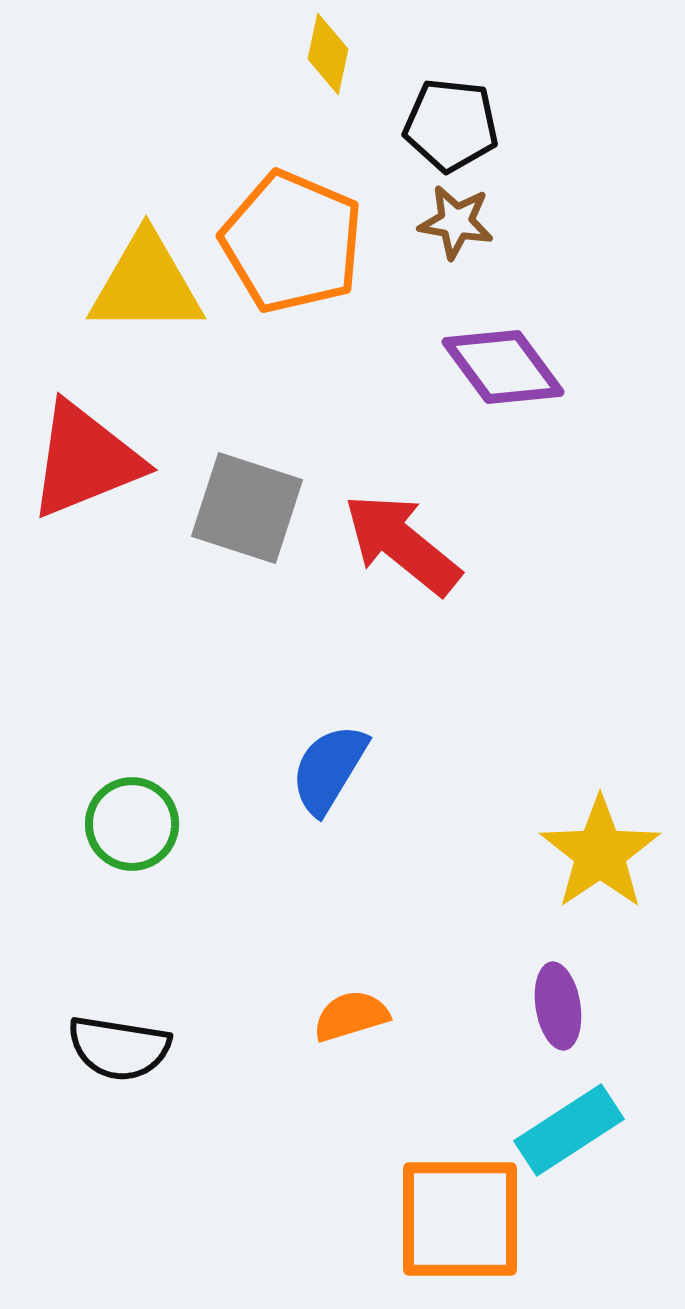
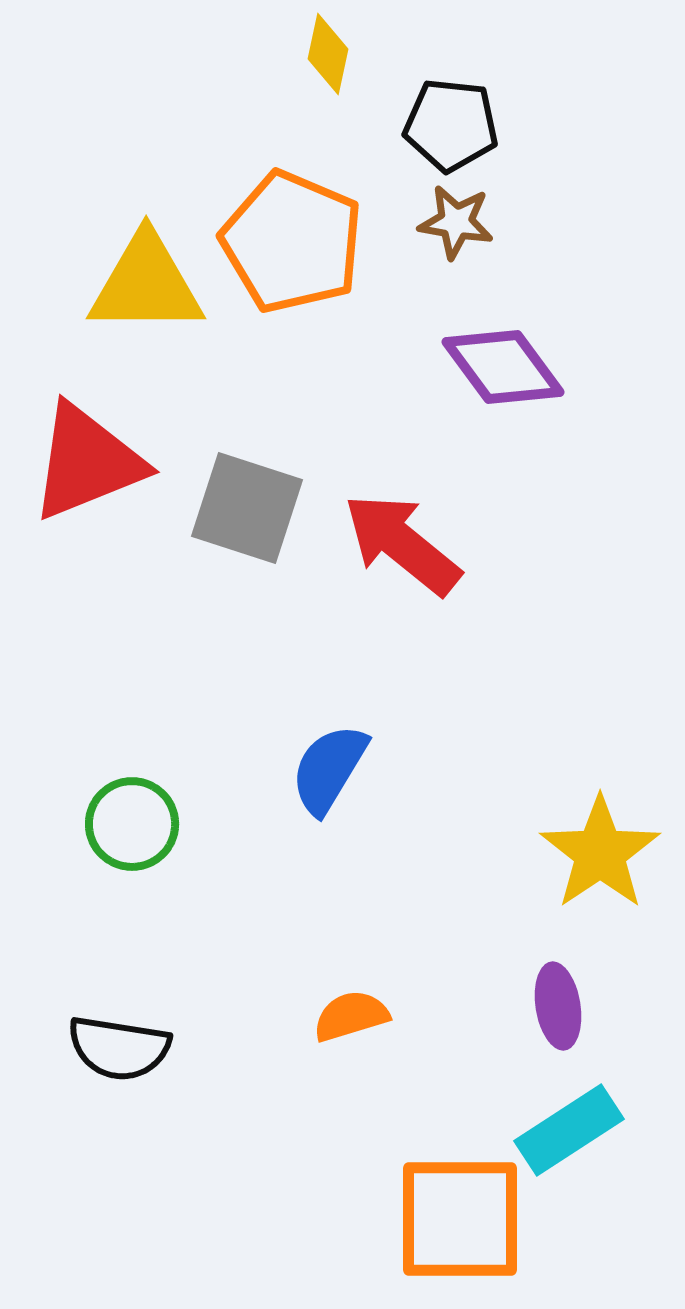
red triangle: moved 2 px right, 2 px down
